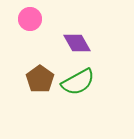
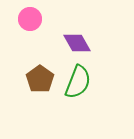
green semicircle: rotated 40 degrees counterclockwise
